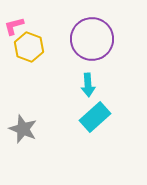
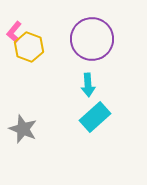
pink L-shape: moved 6 px down; rotated 35 degrees counterclockwise
